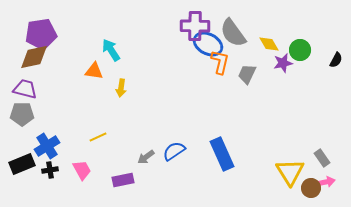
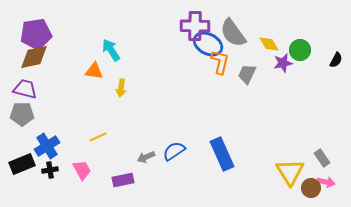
purple pentagon: moved 5 px left
gray arrow: rotated 12 degrees clockwise
pink arrow: rotated 24 degrees clockwise
